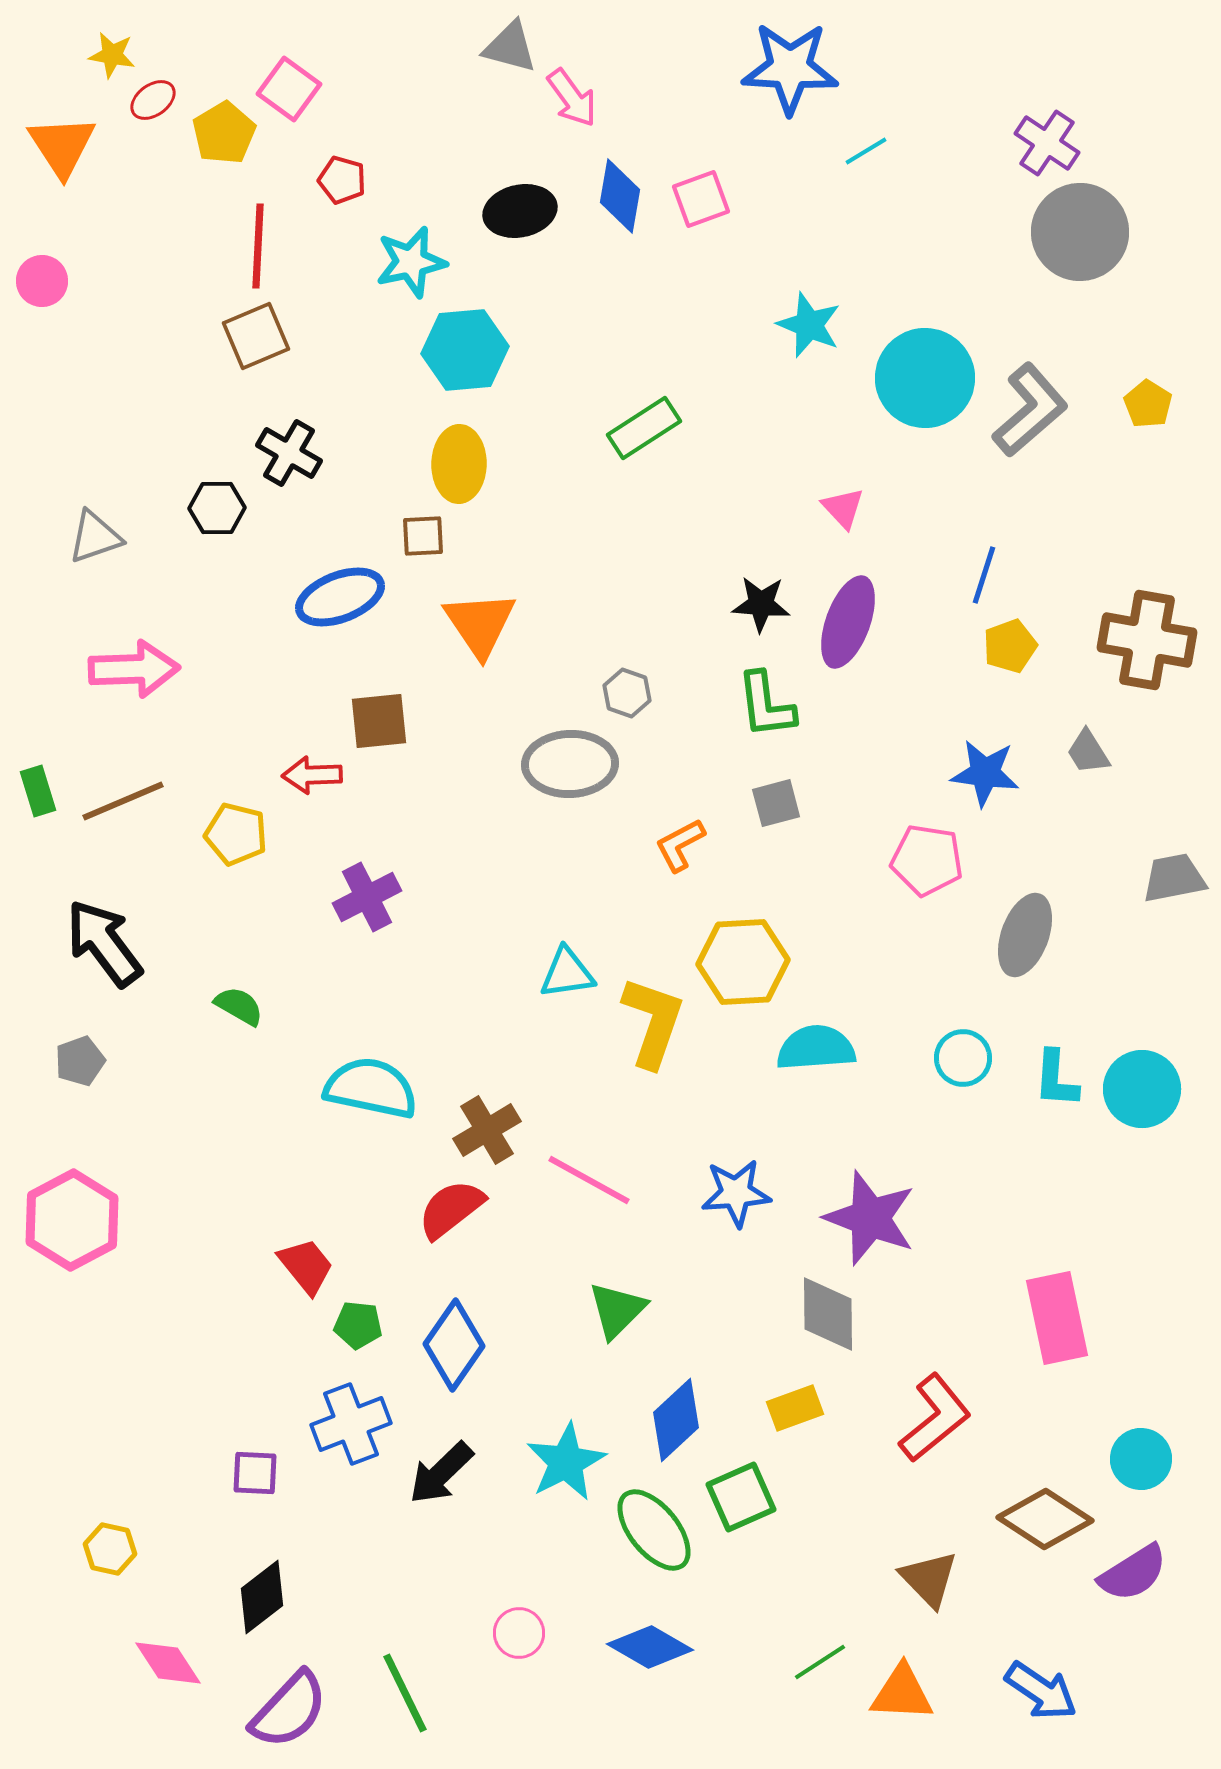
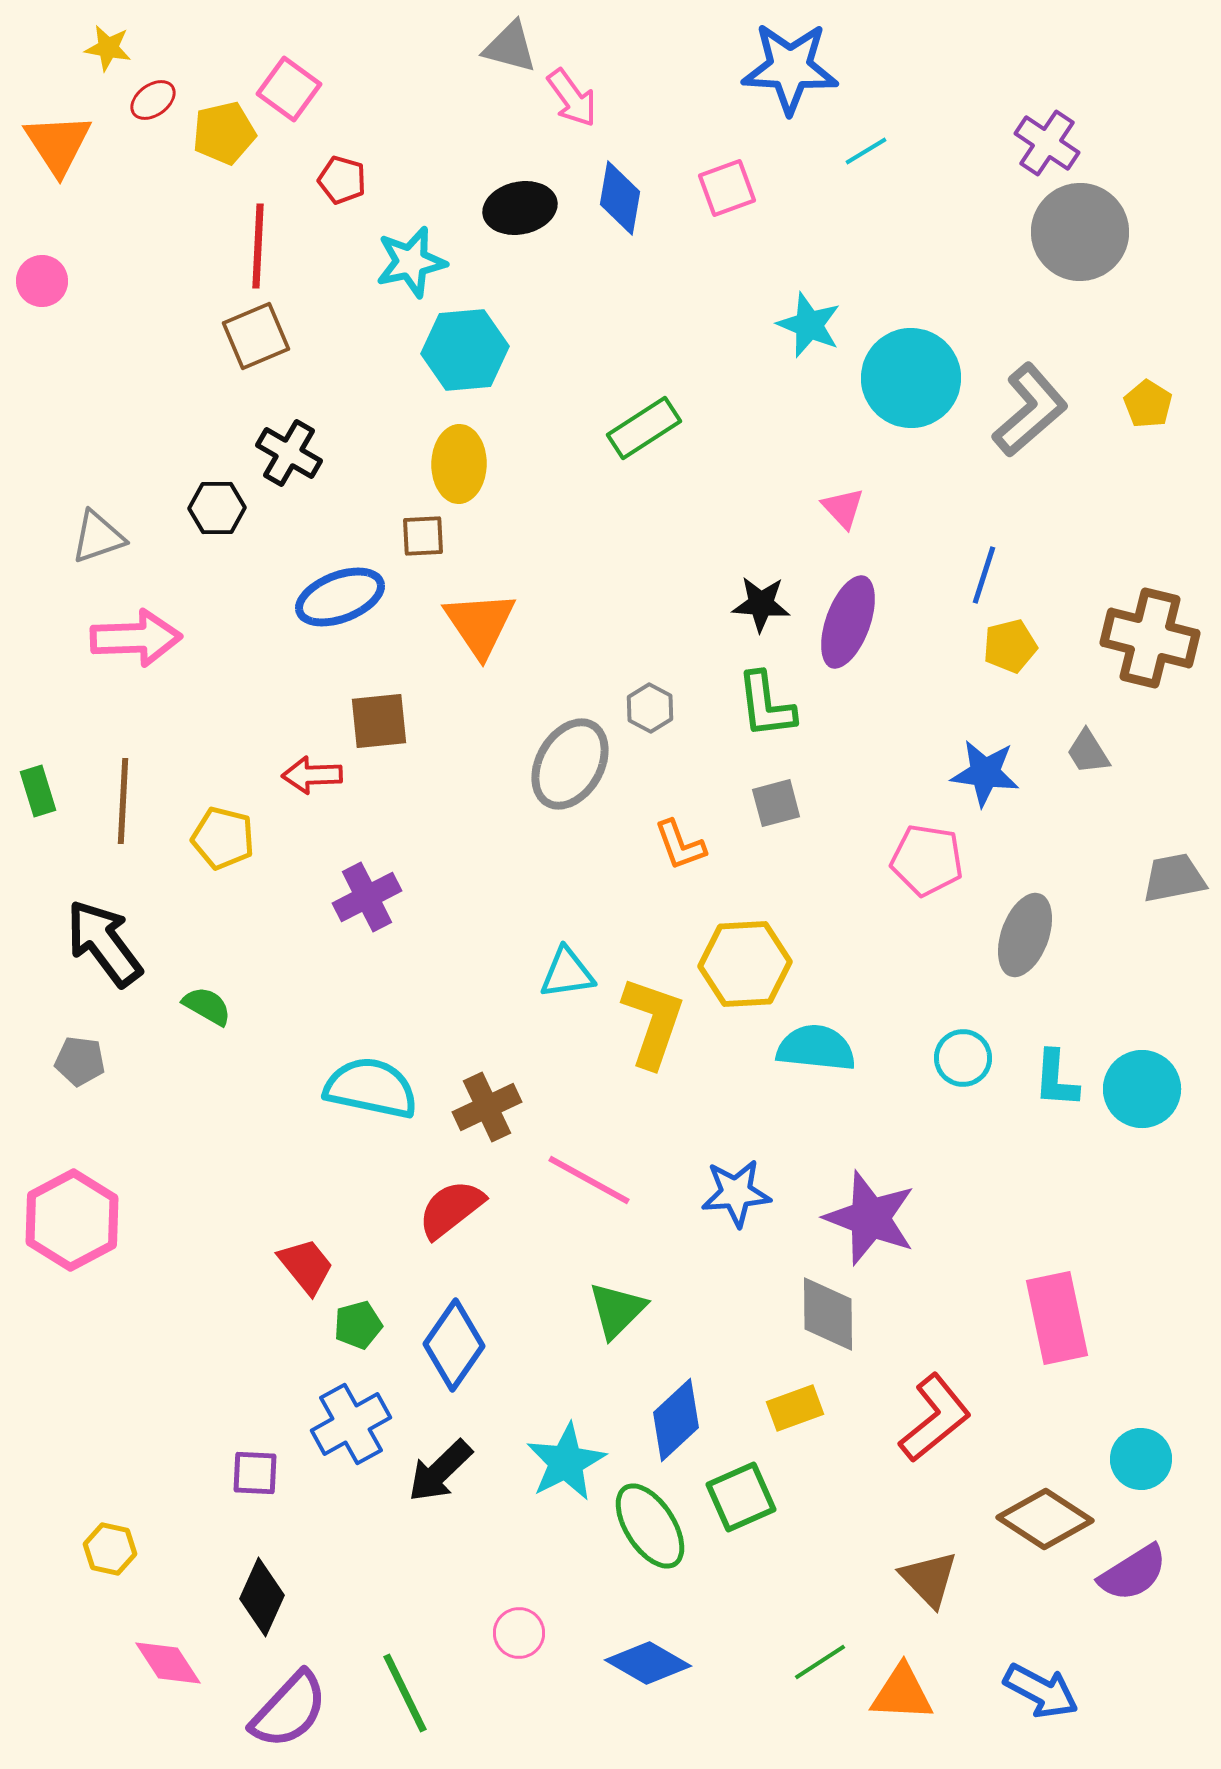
yellow star at (112, 55): moved 4 px left, 7 px up
yellow pentagon at (224, 133): rotated 18 degrees clockwise
orange triangle at (62, 146): moved 4 px left, 2 px up
blue diamond at (620, 196): moved 2 px down
pink square at (701, 199): moved 26 px right, 11 px up
black ellipse at (520, 211): moved 3 px up
cyan circle at (925, 378): moved 14 px left
gray triangle at (95, 537): moved 3 px right
brown cross at (1147, 640): moved 3 px right, 2 px up; rotated 4 degrees clockwise
yellow pentagon at (1010, 646): rotated 6 degrees clockwise
pink arrow at (134, 669): moved 2 px right, 31 px up
gray hexagon at (627, 693): moved 23 px right, 15 px down; rotated 9 degrees clockwise
gray ellipse at (570, 764): rotated 58 degrees counterclockwise
brown line at (123, 801): rotated 64 degrees counterclockwise
yellow pentagon at (236, 834): moved 13 px left, 4 px down
orange L-shape at (680, 845): rotated 82 degrees counterclockwise
yellow hexagon at (743, 962): moved 2 px right, 2 px down
green semicircle at (239, 1006): moved 32 px left
cyan semicircle at (816, 1048): rotated 10 degrees clockwise
gray pentagon at (80, 1061): rotated 27 degrees clockwise
brown cross at (487, 1130): moved 23 px up; rotated 6 degrees clockwise
green pentagon at (358, 1325): rotated 21 degrees counterclockwise
blue cross at (351, 1424): rotated 8 degrees counterclockwise
black arrow at (441, 1473): moved 1 px left, 2 px up
green ellipse at (654, 1530): moved 4 px left, 4 px up; rotated 6 degrees clockwise
black diamond at (262, 1597): rotated 28 degrees counterclockwise
blue diamond at (650, 1647): moved 2 px left, 16 px down
blue arrow at (1041, 1691): rotated 6 degrees counterclockwise
